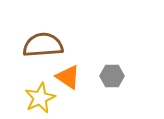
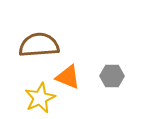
brown semicircle: moved 4 px left
orange triangle: rotated 12 degrees counterclockwise
